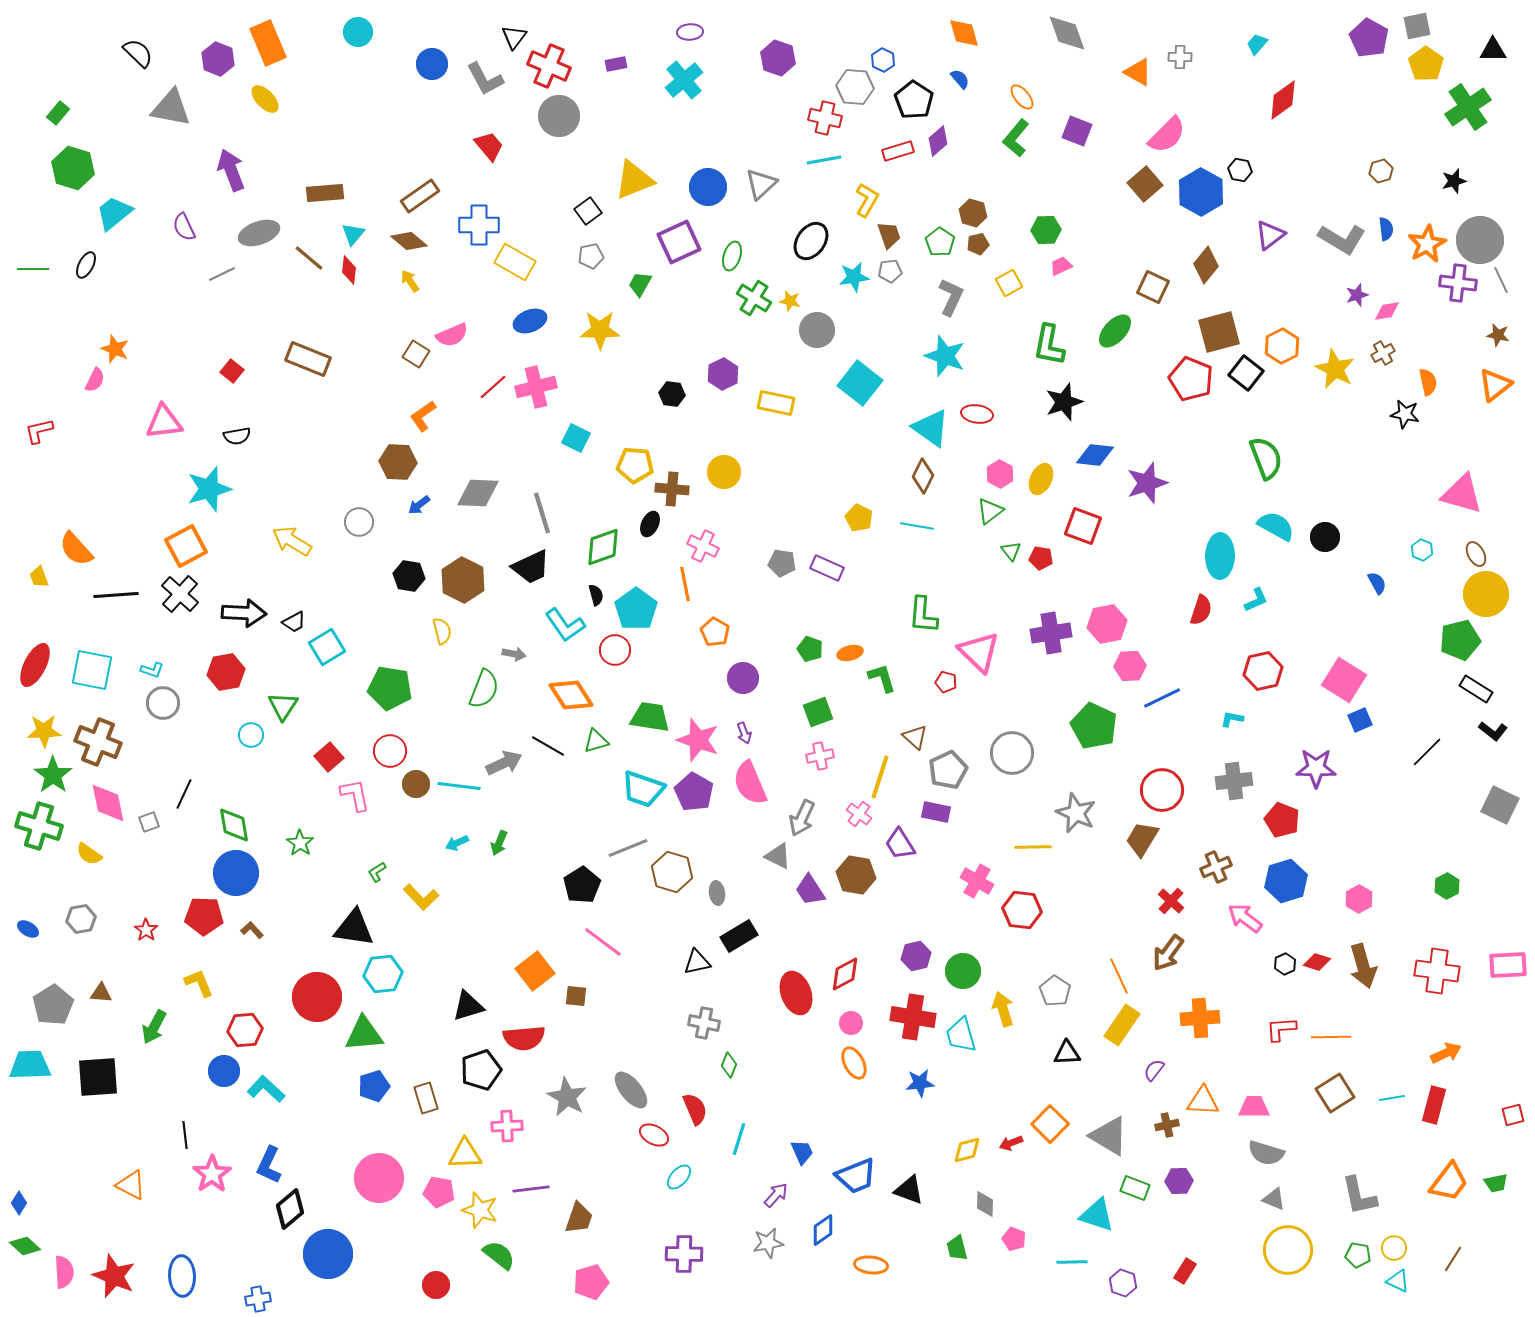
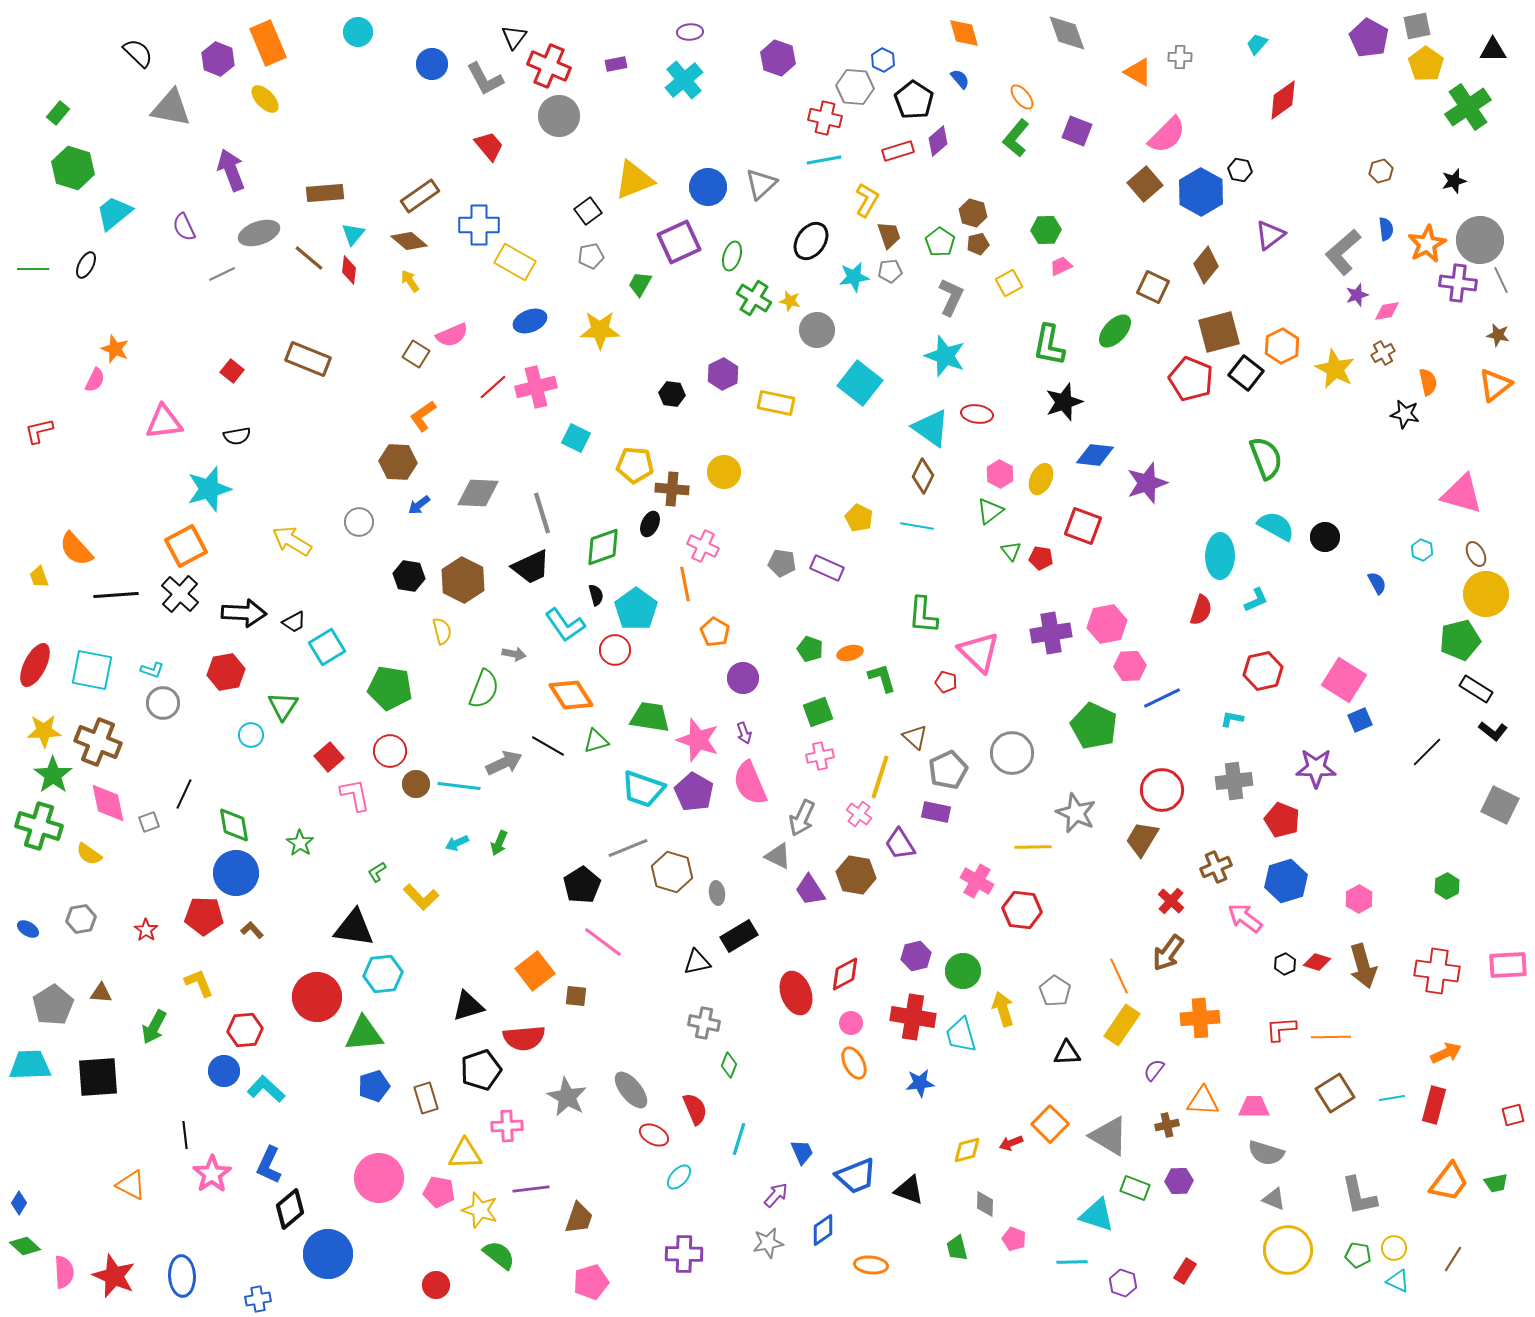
gray L-shape at (1342, 239): moved 1 px right, 13 px down; rotated 108 degrees clockwise
